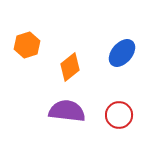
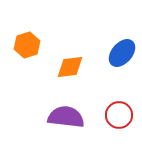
orange diamond: rotated 32 degrees clockwise
purple semicircle: moved 1 px left, 6 px down
